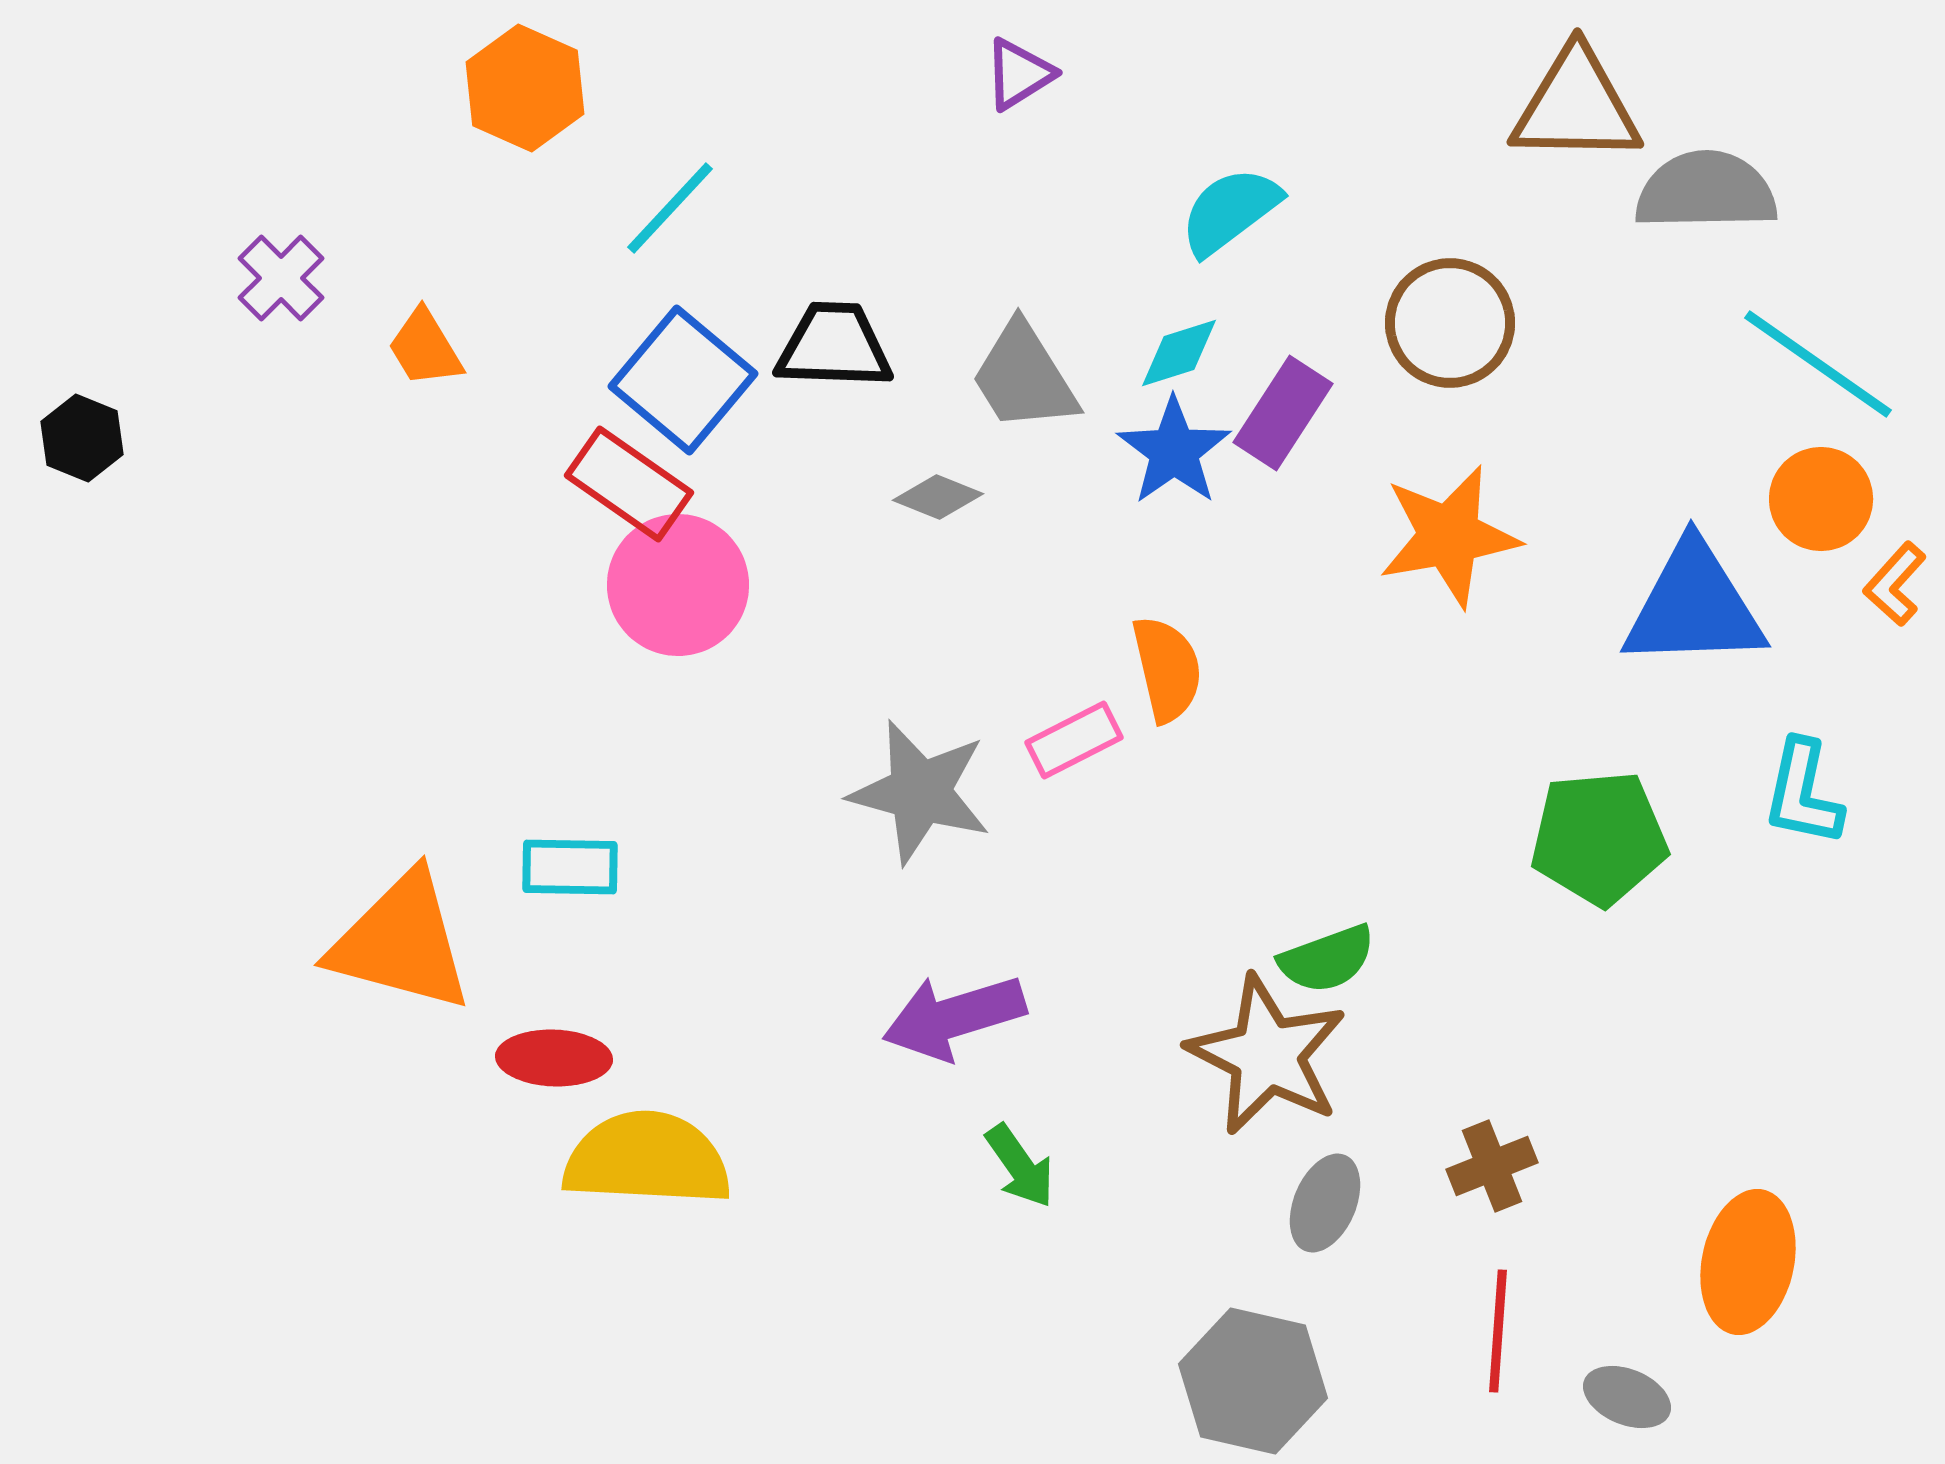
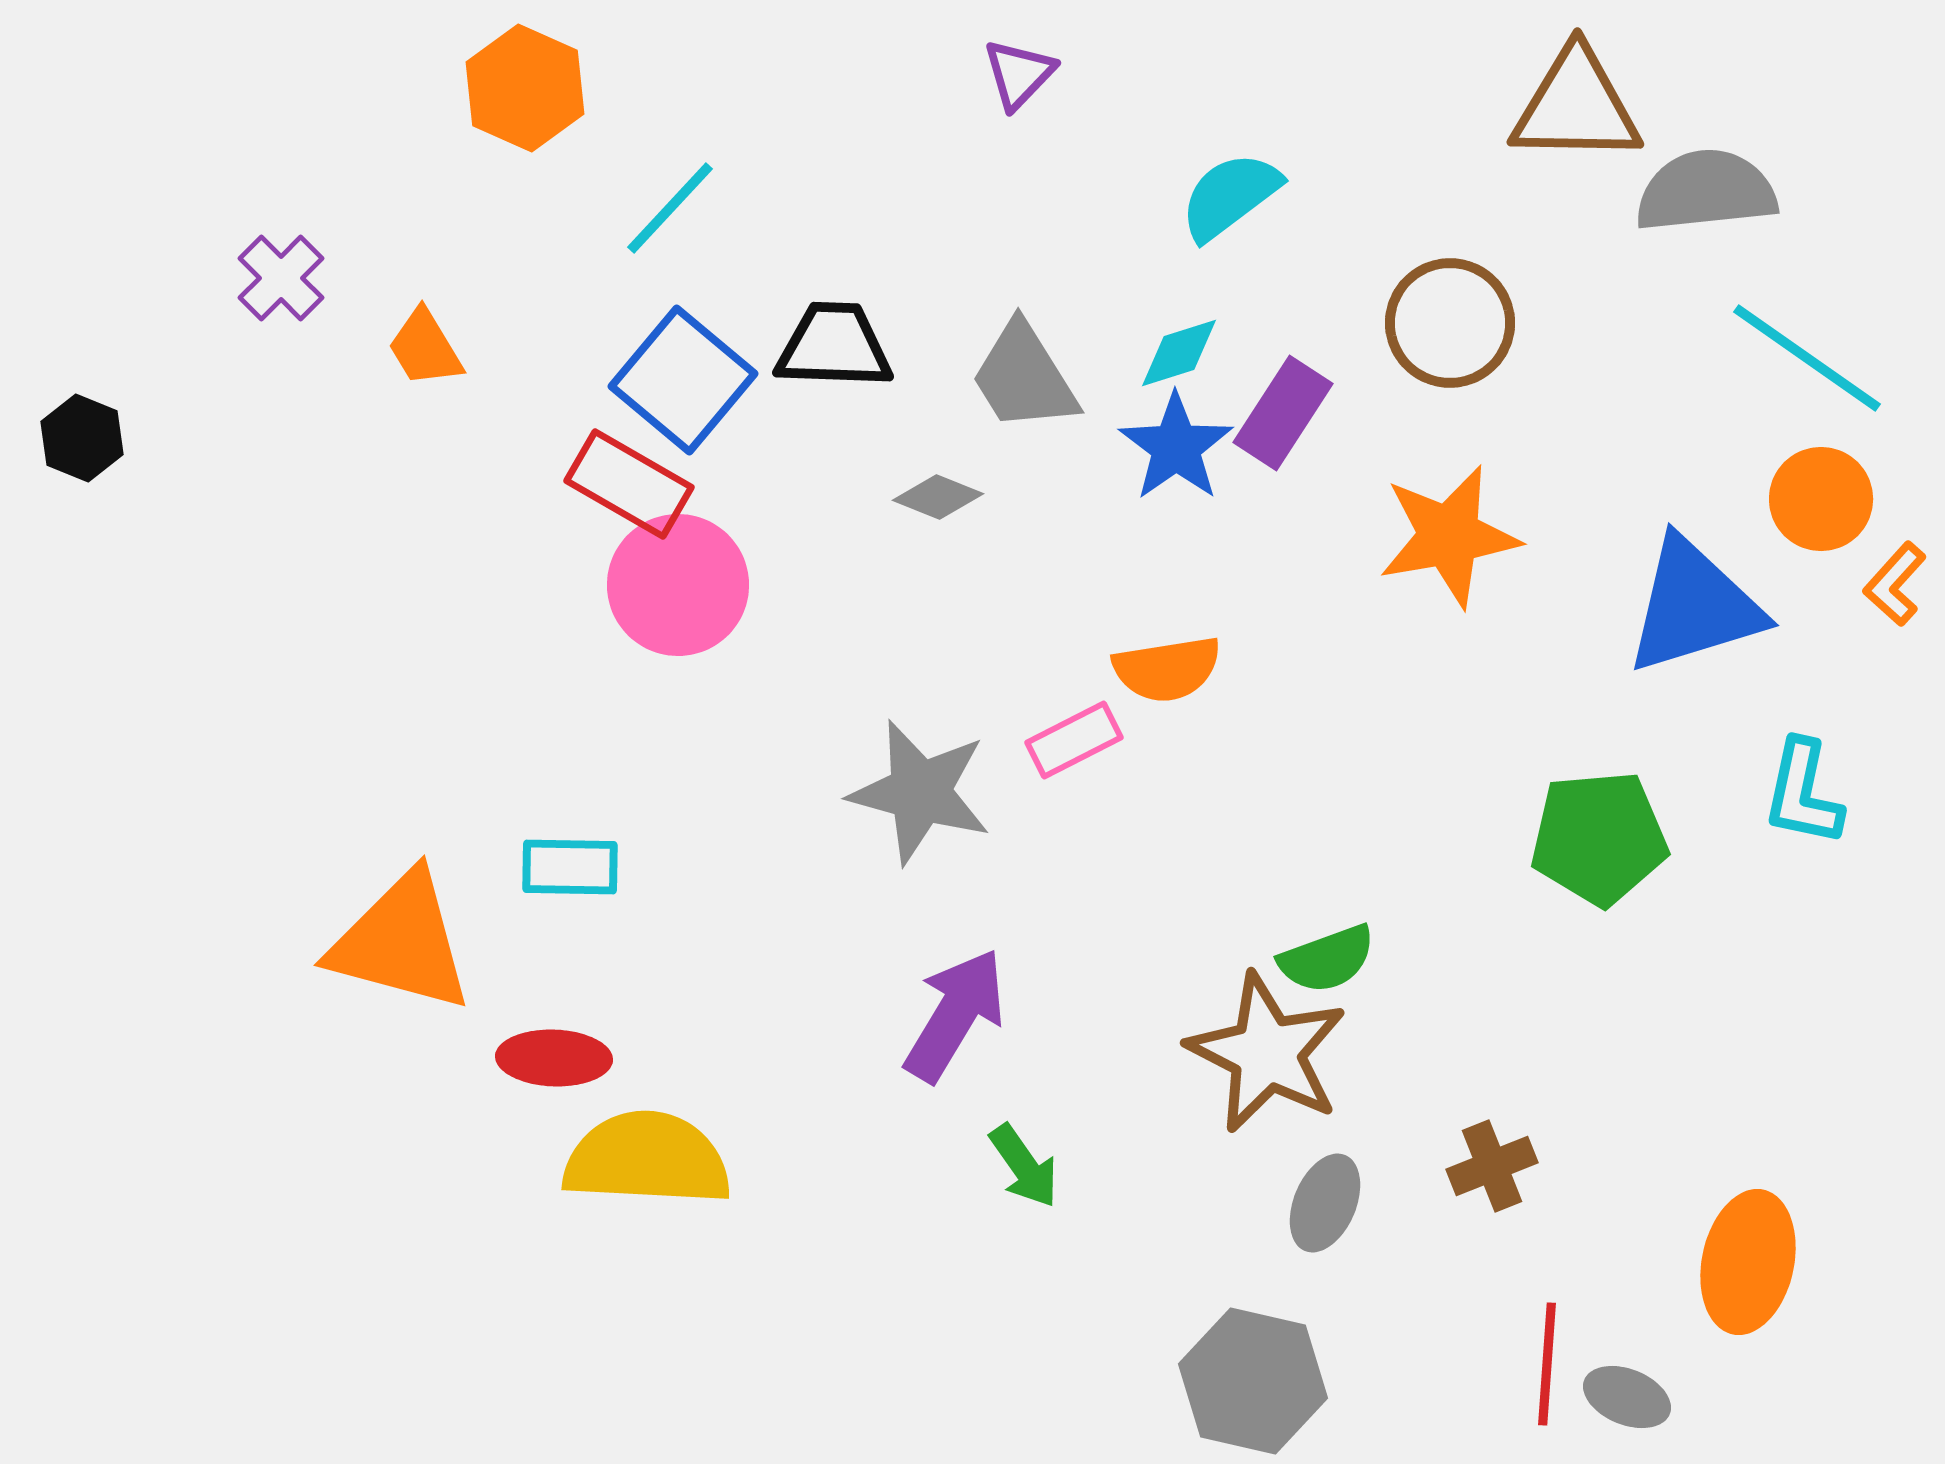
purple triangle at (1019, 74): rotated 14 degrees counterclockwise
gray semicircle at (1706, 191): rotated 5 degrees counterclockwise
cyan semicircle at (1230, 211): moved 15 px up
cyan line at (1818, 364): moved 11 px left, 6 px up
blue star at (1174, 451): moved 2 px right, 4 px up
red rectangle at (629, 484): rotated 5 degrees counterclockwise
blue triangle at (1694, 606): rotated 15 degrees counterclockwise
orange semicircle at (1167, 669): rotated 94 degrees clockwise
purple arrow at (954, 1017): moved 1 px right, 2 px up; rotated 138 degrees clockwise
brown star at (1267, 1055): moved 2 px up
green arrow at (1020, 1166): moved 4 px right
red line at (1498, 1331): moved 49 px right, 33 px down
